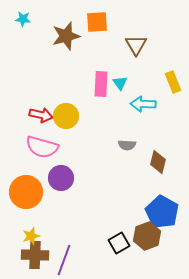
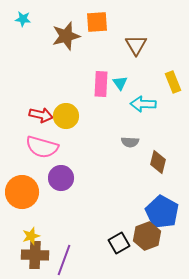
gray semicircle: moved 3 px right, 3 px up
orange circle: moved 4 px left
